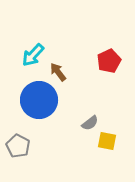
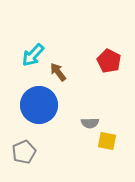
red pentagon: rotated 20 degrees counterclockwise
blue circle: moved 5 px down
gray semicircle: rotated 36 degrees clockwise
gray pentagon: moved 6 px right, 6 px down; rotated 20 degrees clockwise
